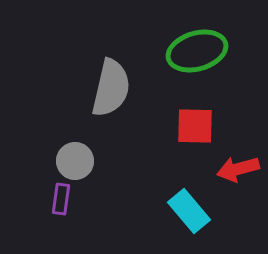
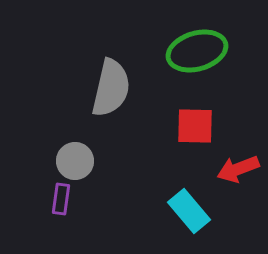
red arrow: rotated 6 degrees counterclockwise
